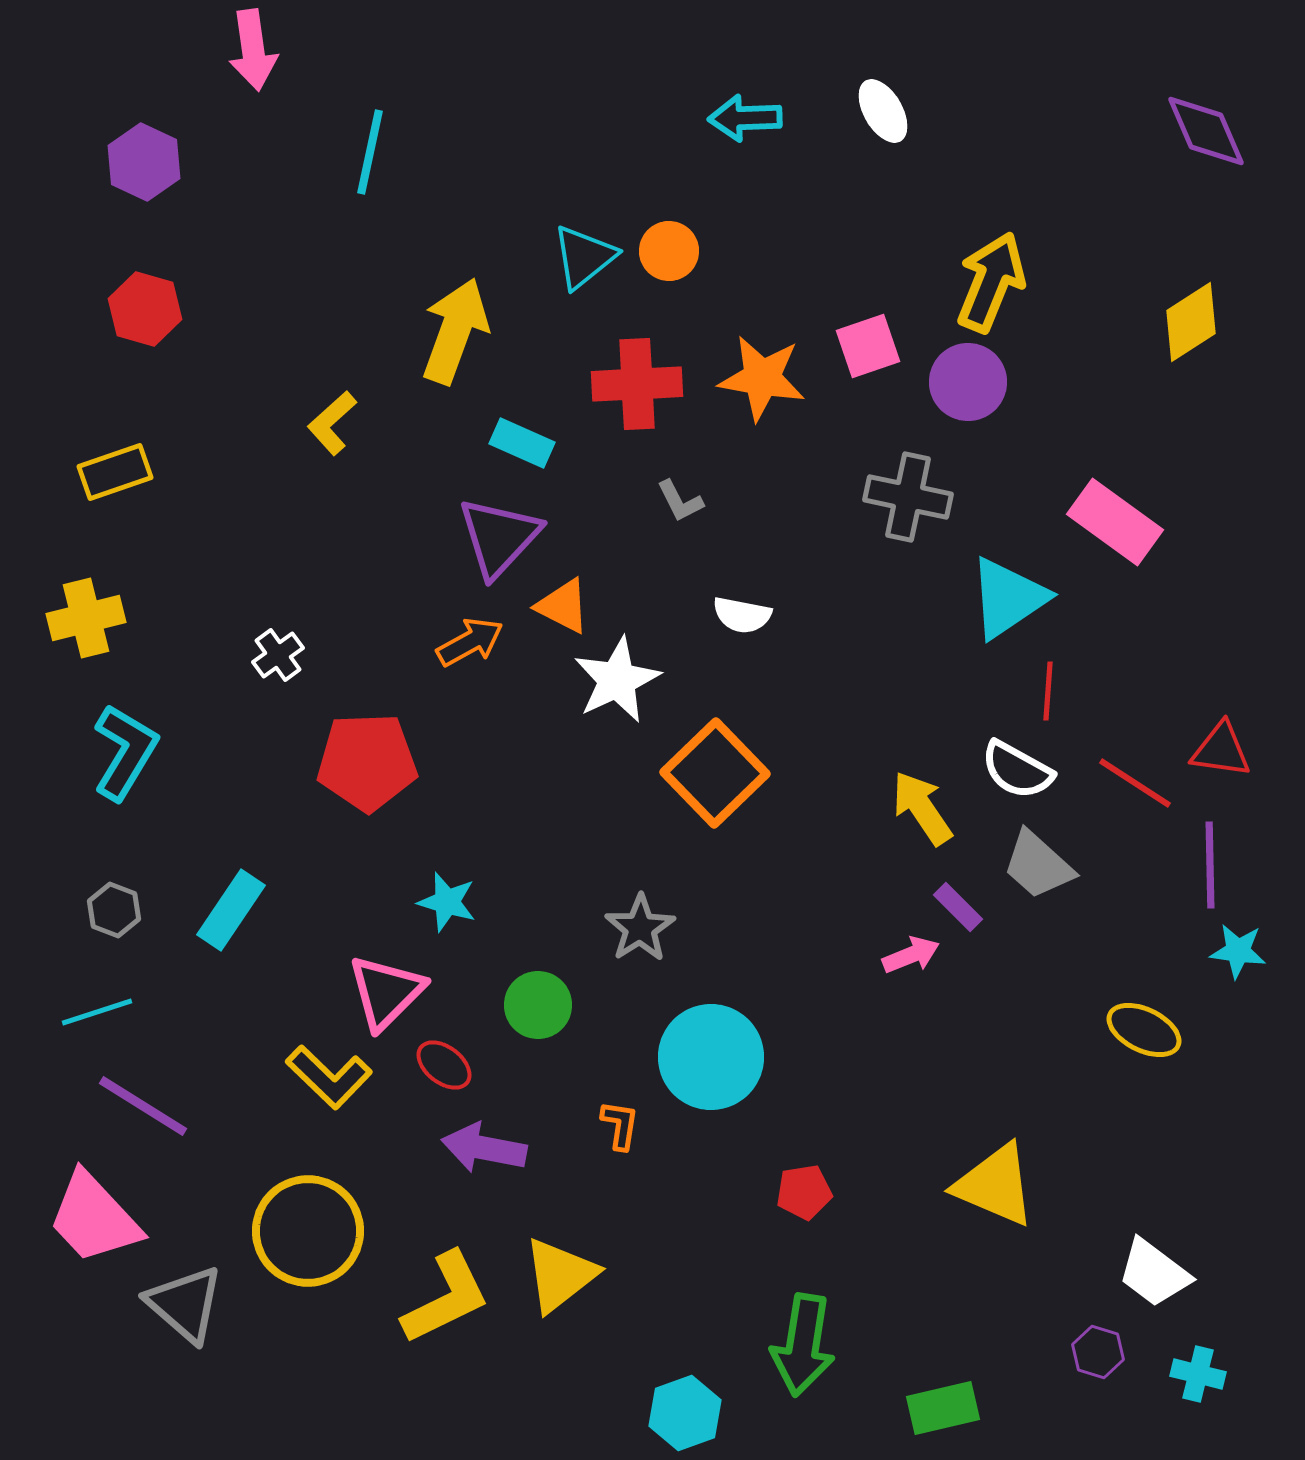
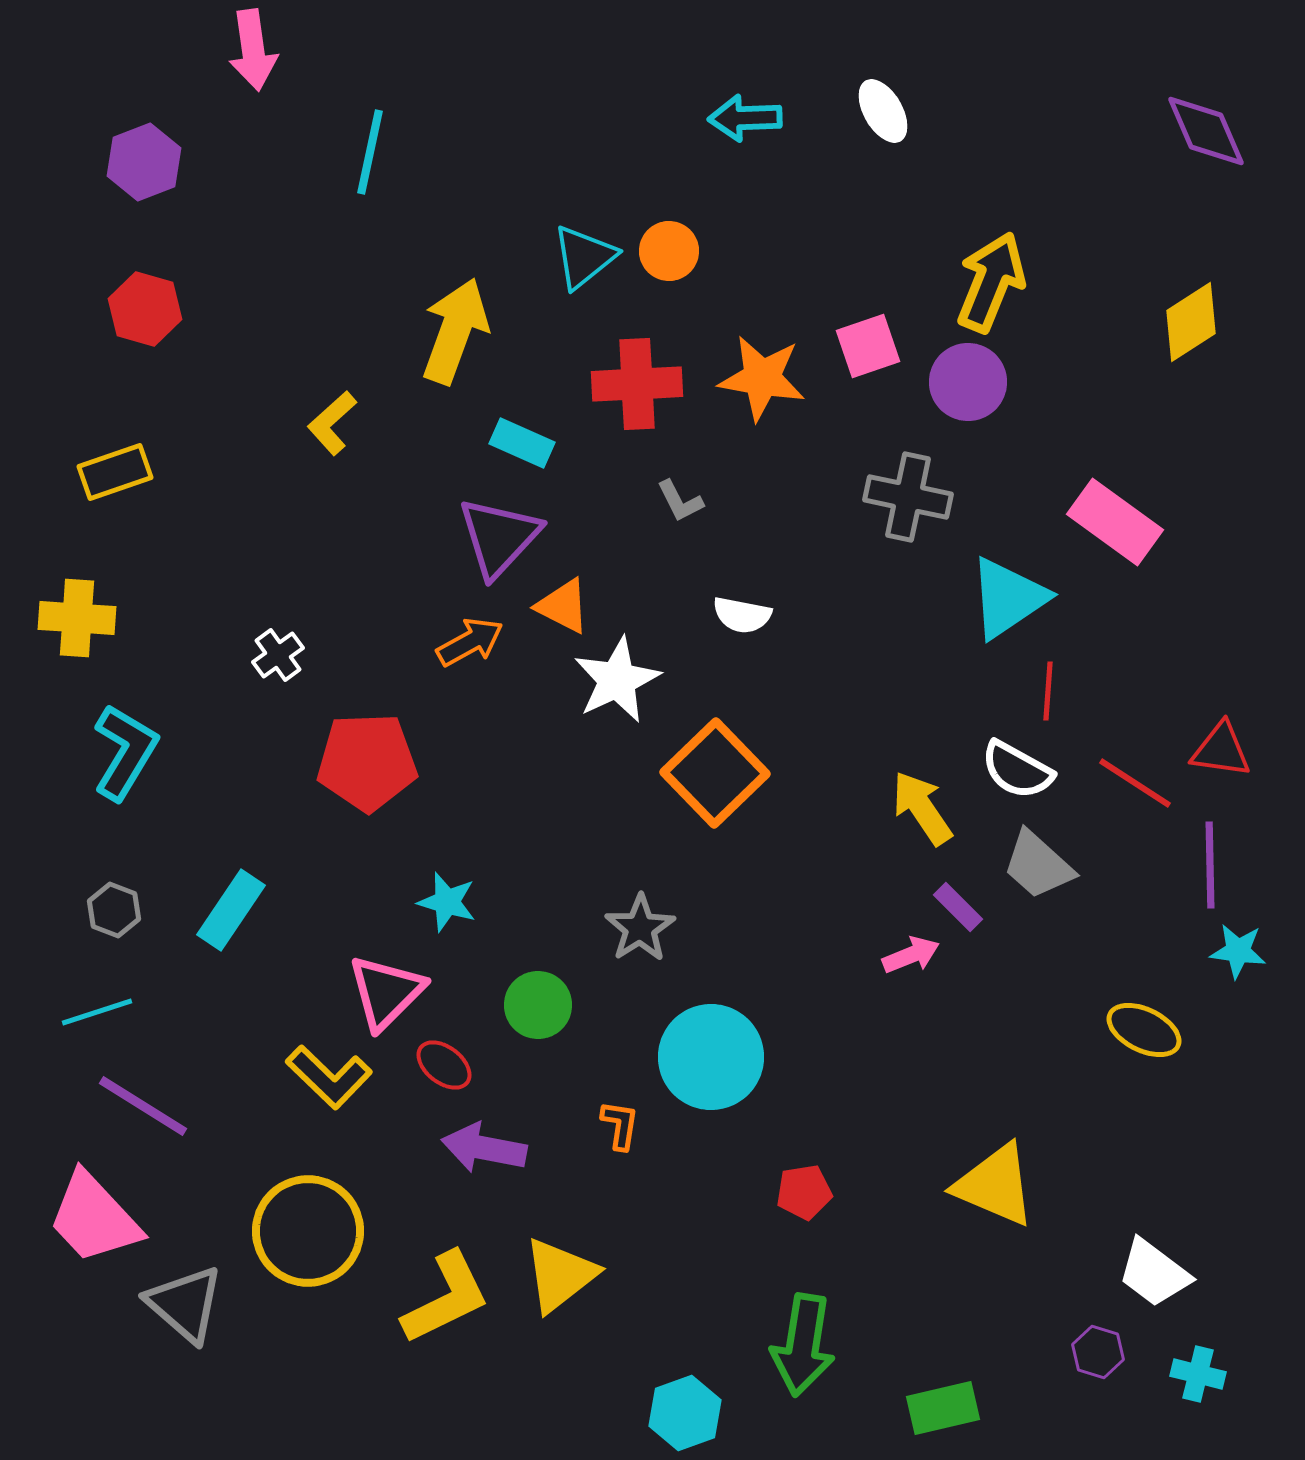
purple hexagon at (144, 162): rotated 14 degrees clockwise
yellow cross at (86, 618): moved 9 px left; rotated 18 degrees clockwise
